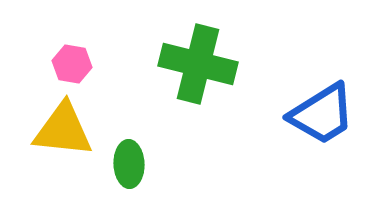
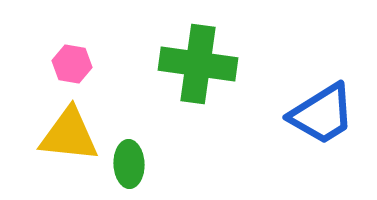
green cross: rotated 6 degrees counterclockwise
yellow triangle: moved 6 px right, 5 px down
